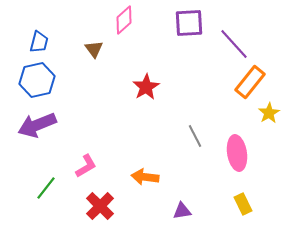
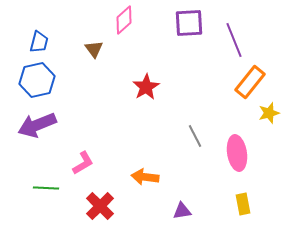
purple line: moved 4 px up; rotated 20 degrees clockwise
yellow star: rotated 15 degrees clockwise
pink L-shape: moved 3 px left, 3 px up
green line: rotated 55 degrees clockwise
yellow rectangle: rotated 15 degrees clockwise
